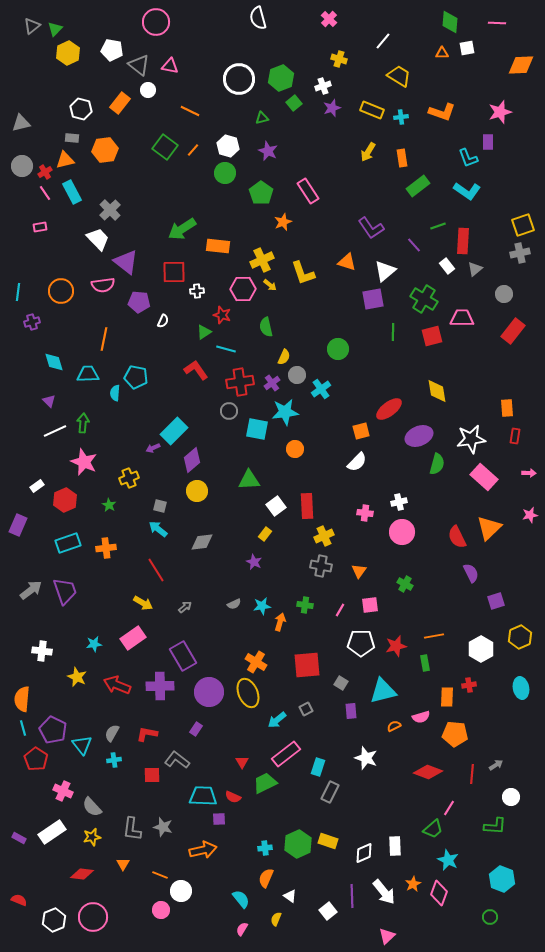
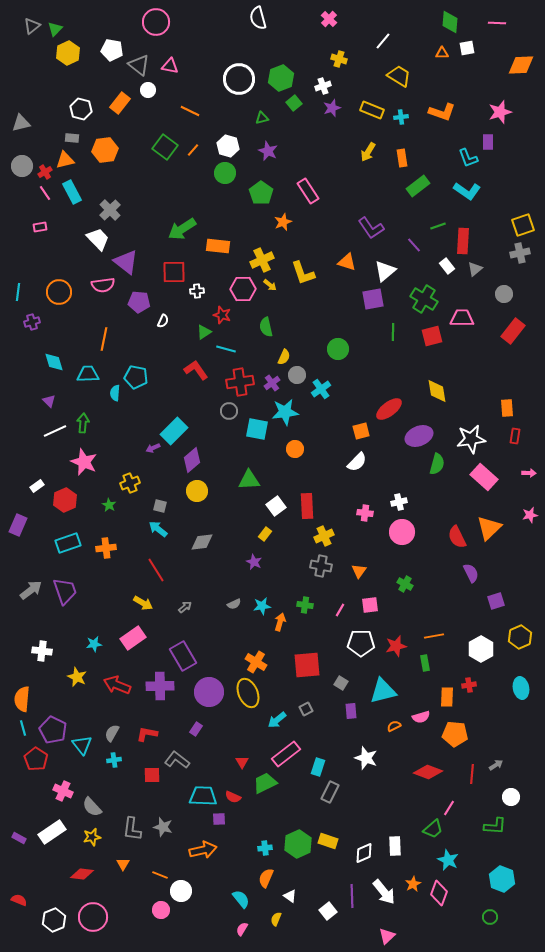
orange circle at (61, 291): moved 2 px left, 1 px down
yellow cross at (129, 478): moved 1 px right, 5 px down
